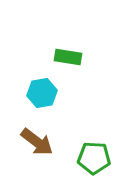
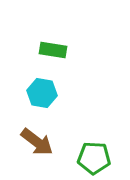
green rectangle: moved 15 px left, 7 px up
cyan hexagon: rotated 20 degrees clockwise
